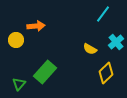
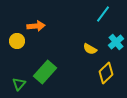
yellow circle: moved 1 px right, 1 px down
